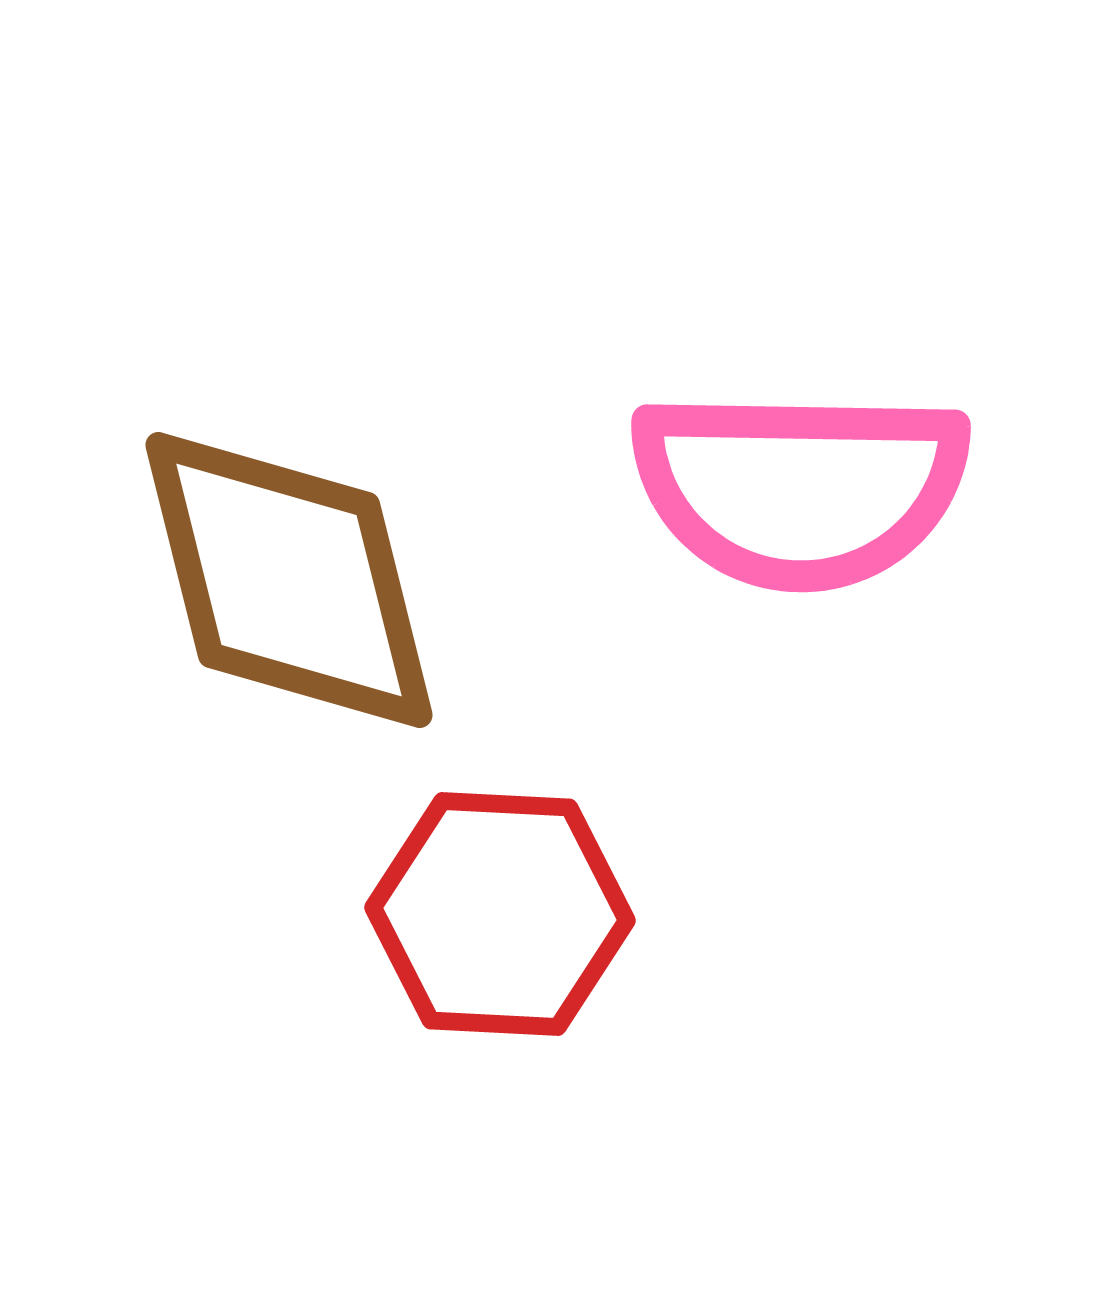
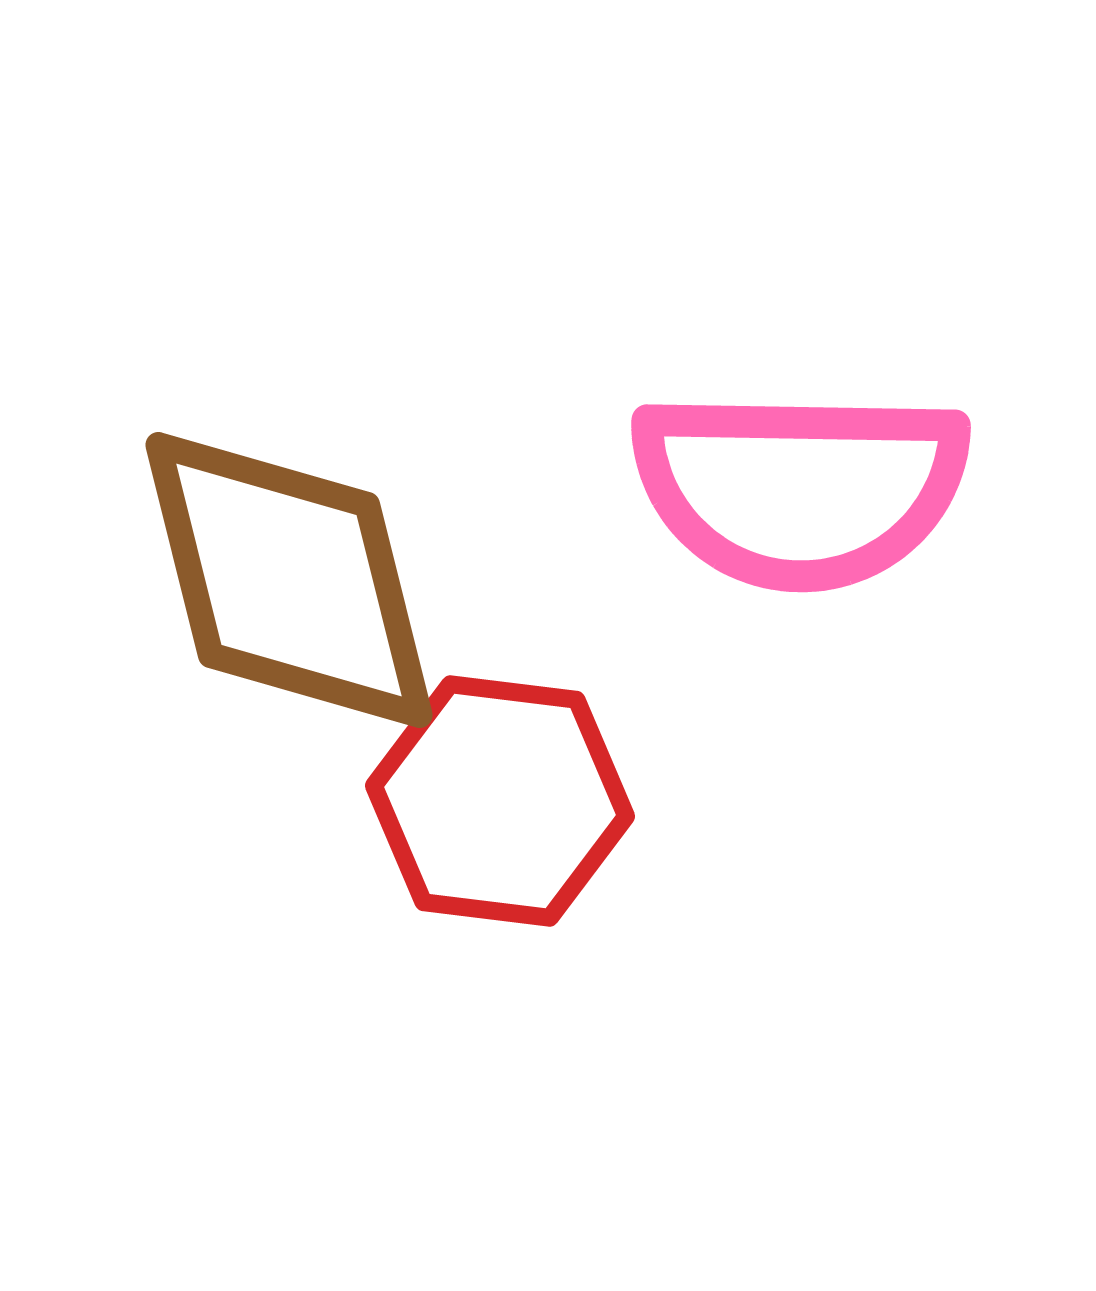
red hexagon: moved 113 px up; rotated 4 degrees clockwise
